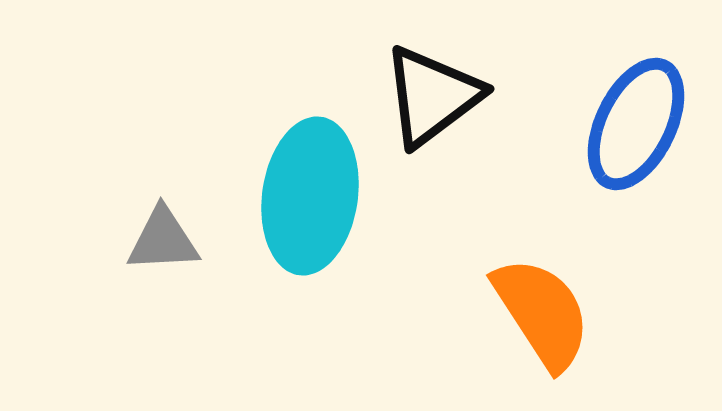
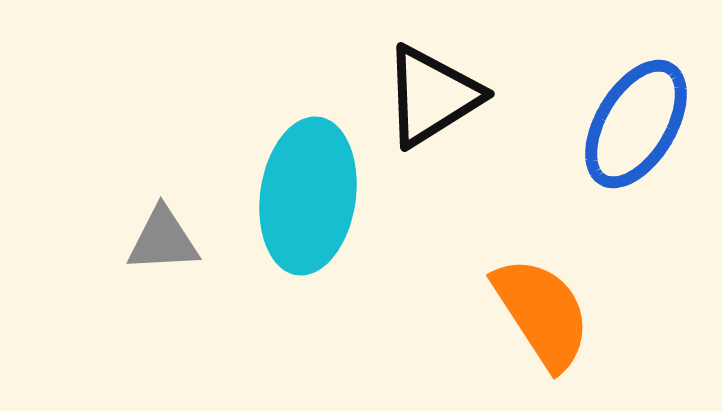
black triangle: rotated 5 degrees clockwise
blue ellipse: rotated 5 degrees clockwise
cyan ellipse: moved 2 px left
